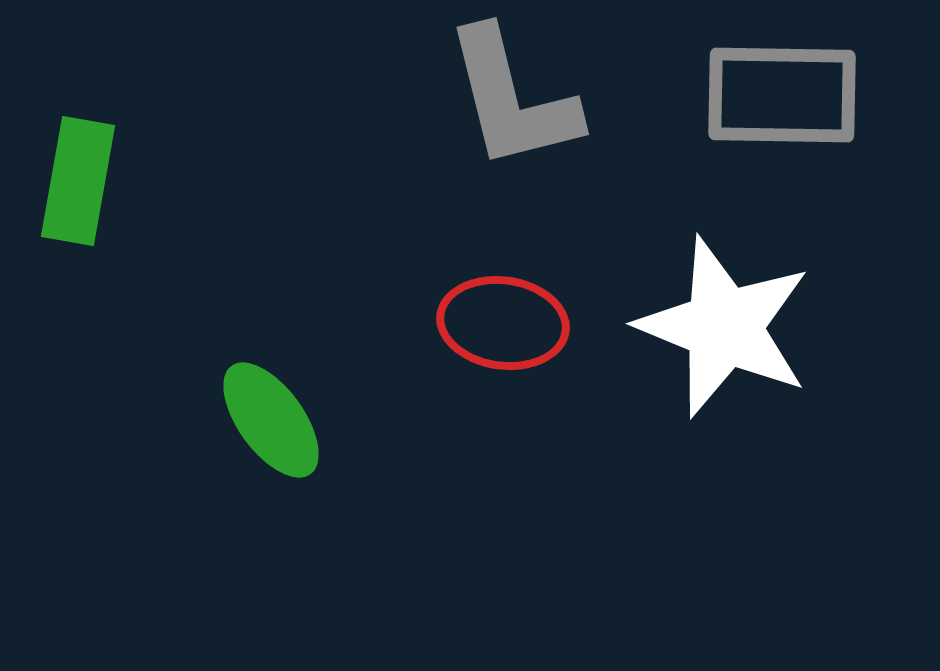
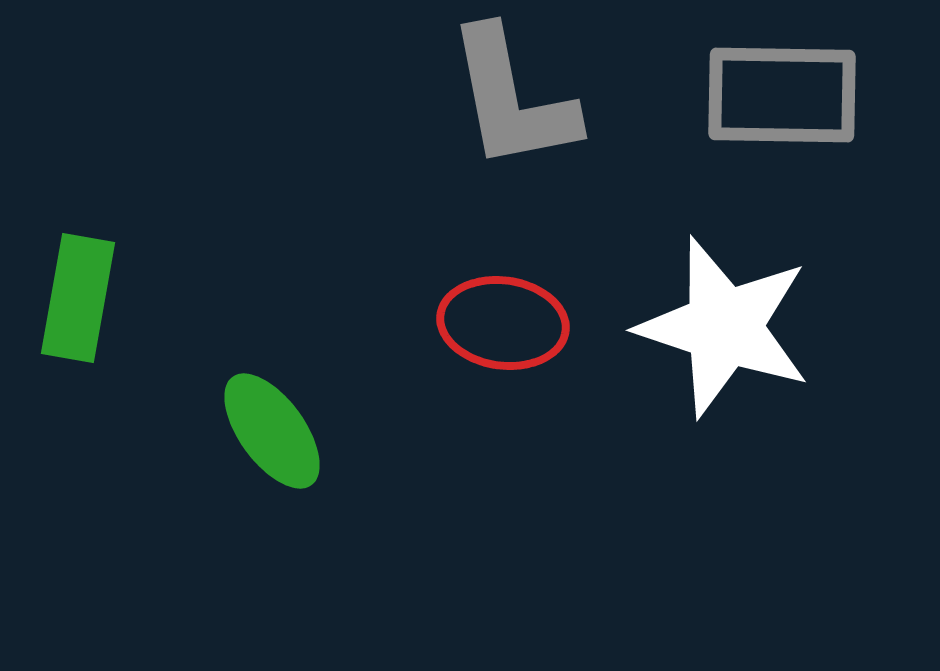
gray L-shape: rotated 3 degrees clockwise
green rectangle: moved 117 px down
white star: rotated 4 degrees counterclockwise
green ellipse: moved 1 px right, 11 px down
